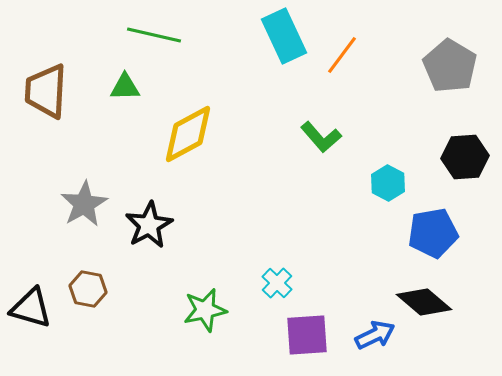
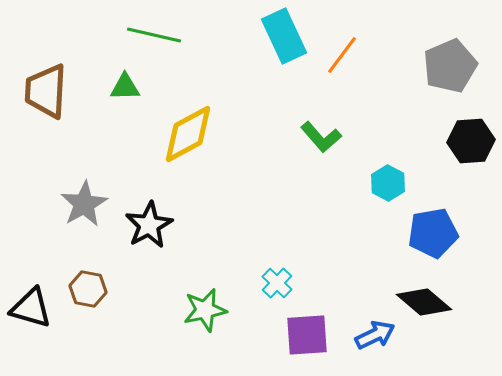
gray pentagon: rotated 18 degrees clockwise
black hexagon: moved 6 px right, 16 px up
